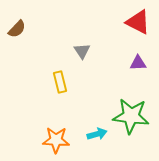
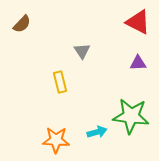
brown semicircle: moved 5 px right, 5 px up
cyan arrow: moved 2 px up
